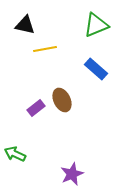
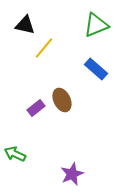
yellow line: moved 1 px left, 1 px up; rotated 40 degrees counterclockwise
